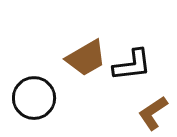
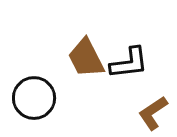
brown trapezoid: rotated 93 degrees clockwise
black L-shape: moved 3 px left, 2 px up
